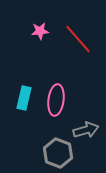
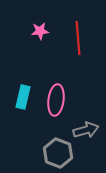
red line: moved 1 px up; rotated 36 degrees clockwise
cyan rectangle: moved 1 px left, 1 px up
